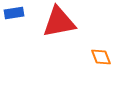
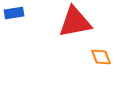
red triangle: moved 16 px right
